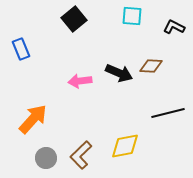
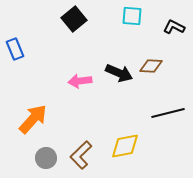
blue rectangle: moved 6 px left
